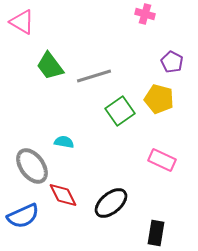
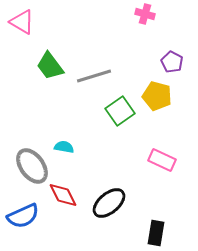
yellow pentagon: moved 2 px left, 3 px up
cyan semicircle: moved 5 px down
black ellipse: moved 2 px left
